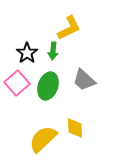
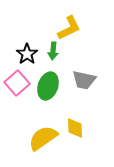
black star: moved 1 px down
gray trapezoid: rotated 30 degrees counterclockwise
yellow semicircle: moved 1 px up; rotated 8 degrees clockwise
